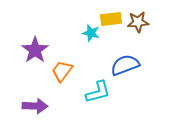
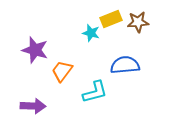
yellow rectangle: rotated 15 degrees counterclockwise
purple star: rotated 20 degrees counterclockwise
blue semicircle: rotated 16 degrees clockwise
cyan L-shape: moved 3 px left
purple arrow: moved 2 px left
